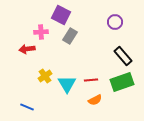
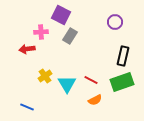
black rectangle: rotated 54 degrees clockwise
red line: rotated 32 degrees clockwise
